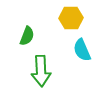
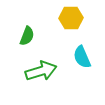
cyan semicircle: moved 7 px down
green arrow: rotated 104 degrees counterclockwise
